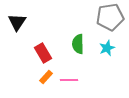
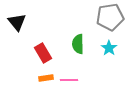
black triangle: rotated 12 degrees counterclockwise
cyan star: moved 2 px right; rotated 14 degrees counterclockwise
orange rectangle: moved 1 px down; rotated 40 degrees clockwise
